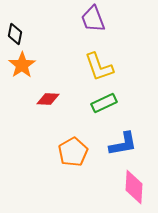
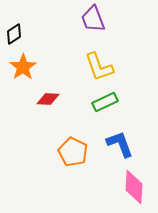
black diamond: moved 1 px left; rotated 45 degrees clockwise
orange star: moved 1 px right, 2 px down
green rectangle: moved 1 px right, 1 px up
blue L-shape: moved 3 px left; rotated 100 degrees counterclockwise
orange pentagon: rotated 16 degrees counterclockwise
